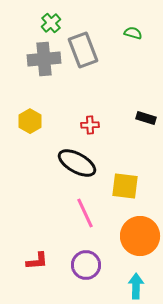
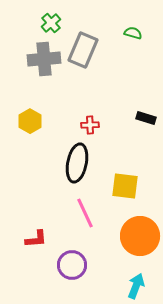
gray rectangle: rotated 44 degrees clockwise
black ellipse: rotated 72 degrees clockwise
red L-shape: moved 1 px left, 22 px up
purple circle: moved 14 px left
cyan arrow: rotated 20 degrees clockwise
